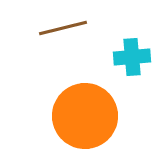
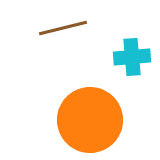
orange circle: moved 5 px right, 4 px down
